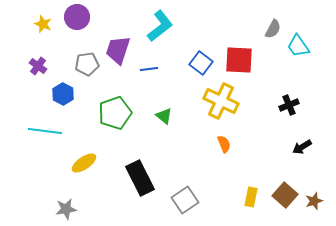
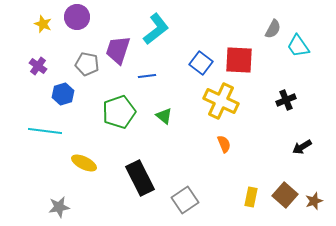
cyan L-shape: moved 4 px left, 3 px down
gray pentagon: rotated 20 degrees clockwise
blue line: moved 2 px left, 7 px down
blue hexagon: rotated 15 degrees clockwise
black cross: moved 3 px left, 5 px up
green pentagon: moved 4 px right, 1 px up
yellow ellipse: rotated 60 degrees clockwise
gray star: moved 7 px left, 2 px up
